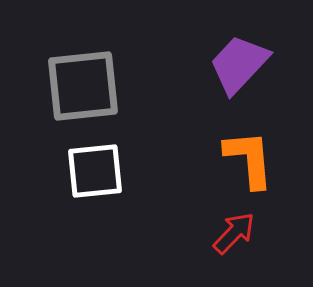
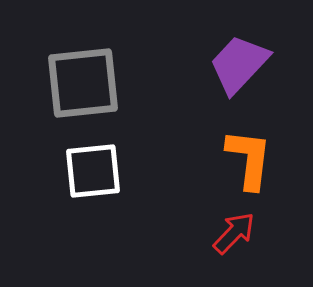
gray square: moved 3 px up
orange L-shape: rotated 12 degrees clockwise
white square: moved 2 px left
